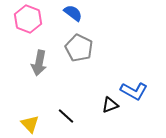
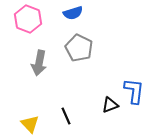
blue semicircle: rotated 126 degrees clockwise
blue L-shape: rotated 112 degrees counterclockwise
black line: rotated 24 degrees clockwise
